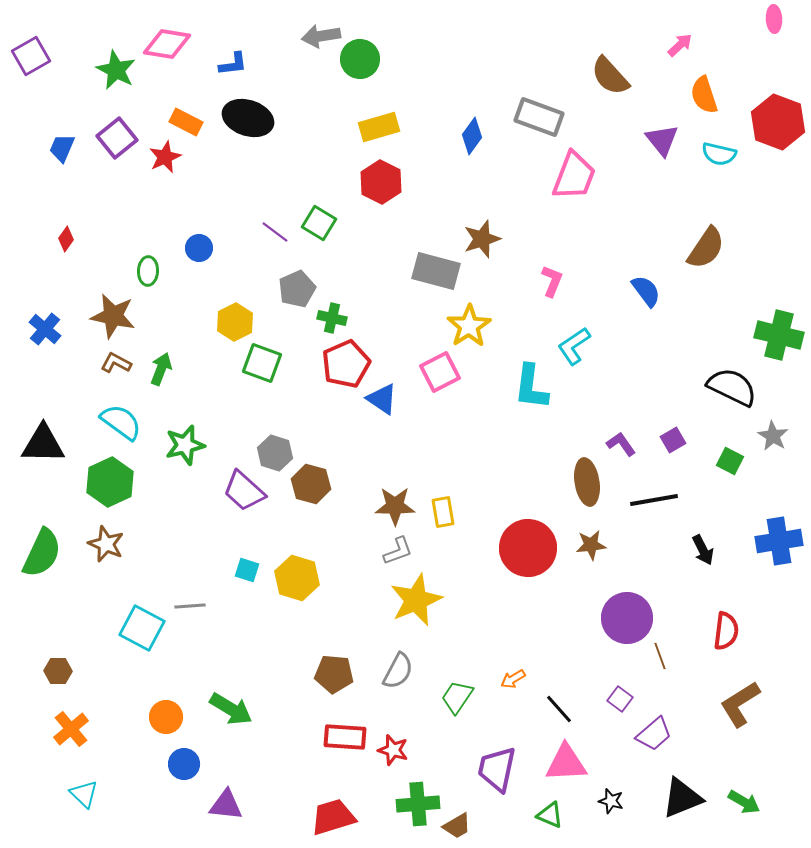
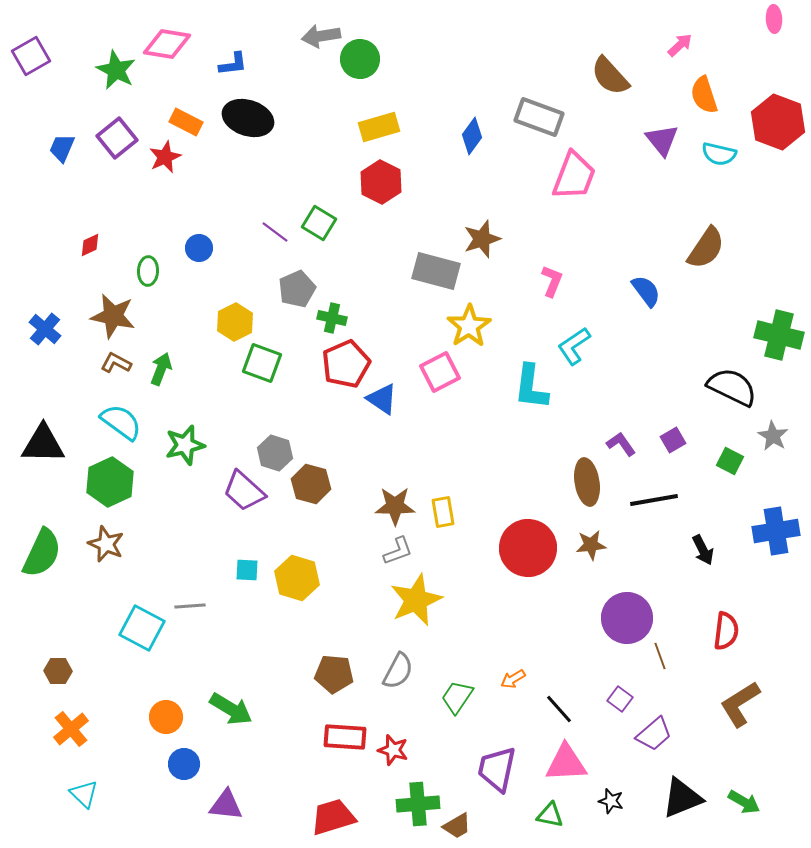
red diamond at (66, 239): moved 24 px right, 6 px down; rotated 30 degrees clockwise
blue cross at (779, 541): moved 3 px left, 10 px up
cyan square at (247, 570): rotated 15 degrees counterclockwise
green triangle at (550, 815): rotated 12 degrees counterclockwise
